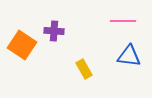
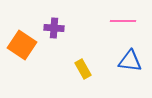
purple cross: moved 3 px up
blue triangle: moved 1 px right, 5 px down
yellow rectangle: moved 1 px left
